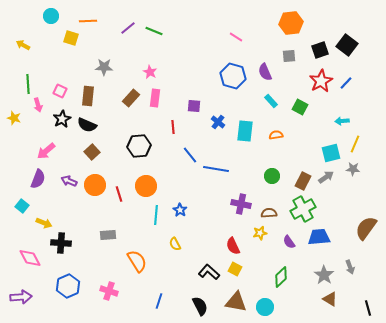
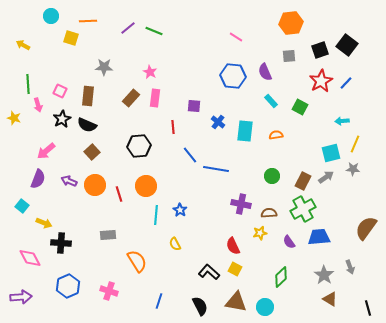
blue hexagon at (233, 76): rotated 10 degrees counterclockwise
